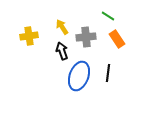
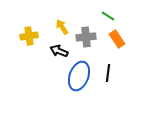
black arrow: moved 3 px left; rotated 48 degrees counterclockwise
